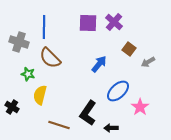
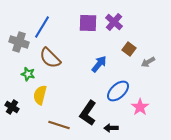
blue line: moved 2 px left; rotated 30 degrees clockwise
